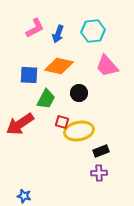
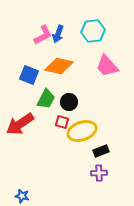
pink L-shape: moved 8 px right, 7 px down
blue square: rotated 18 degrees clockwise
black circle: moved 10 px left, 9 px down
yellow ellipse: moved 3 px right; rotated 8 degrees counterclockwise
blue star: moved 2 px left
